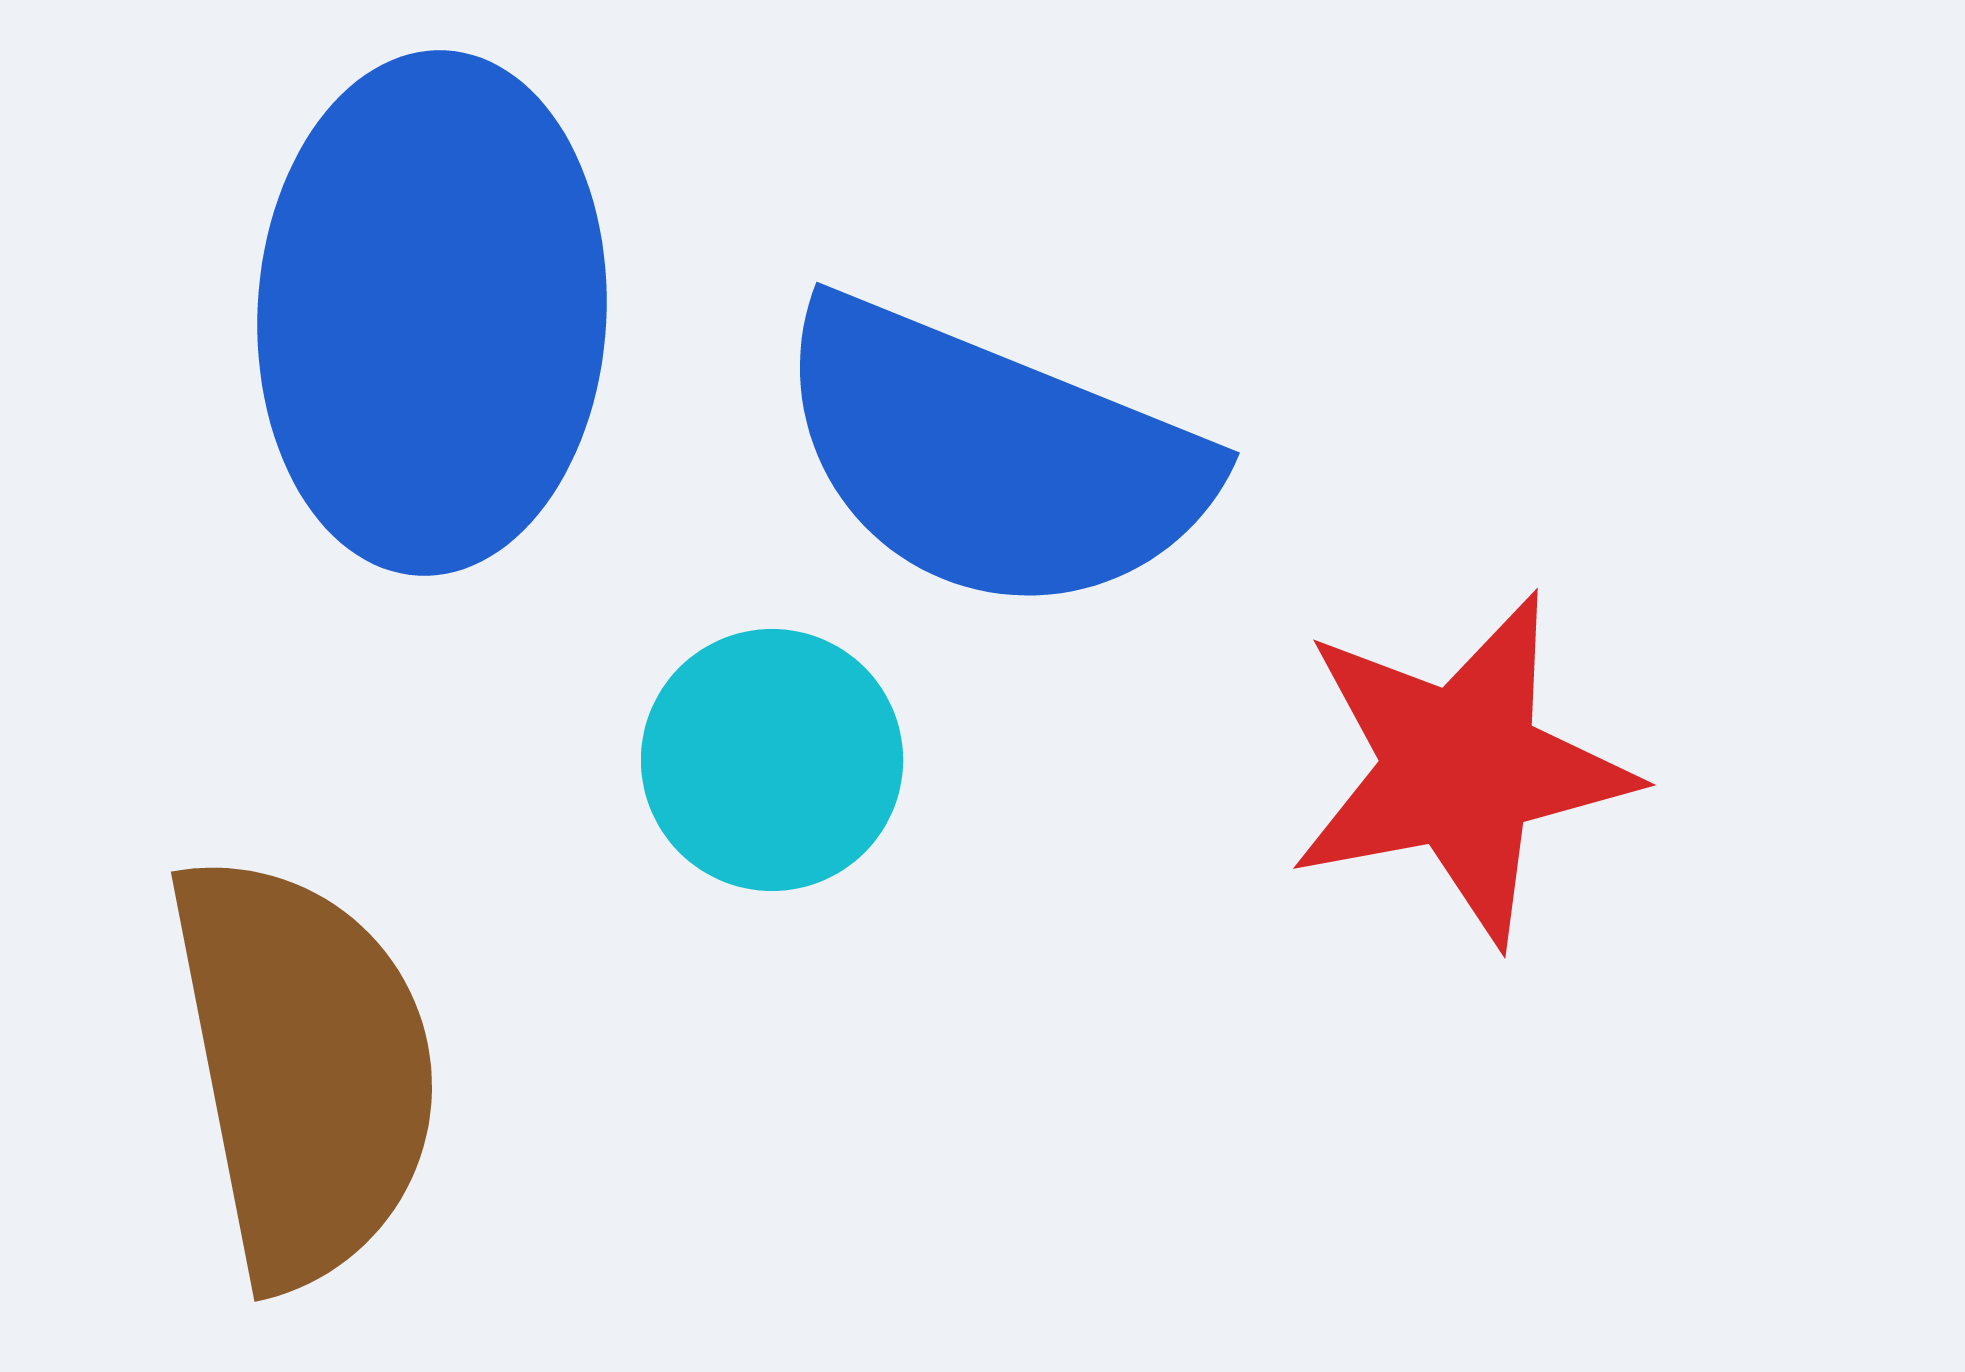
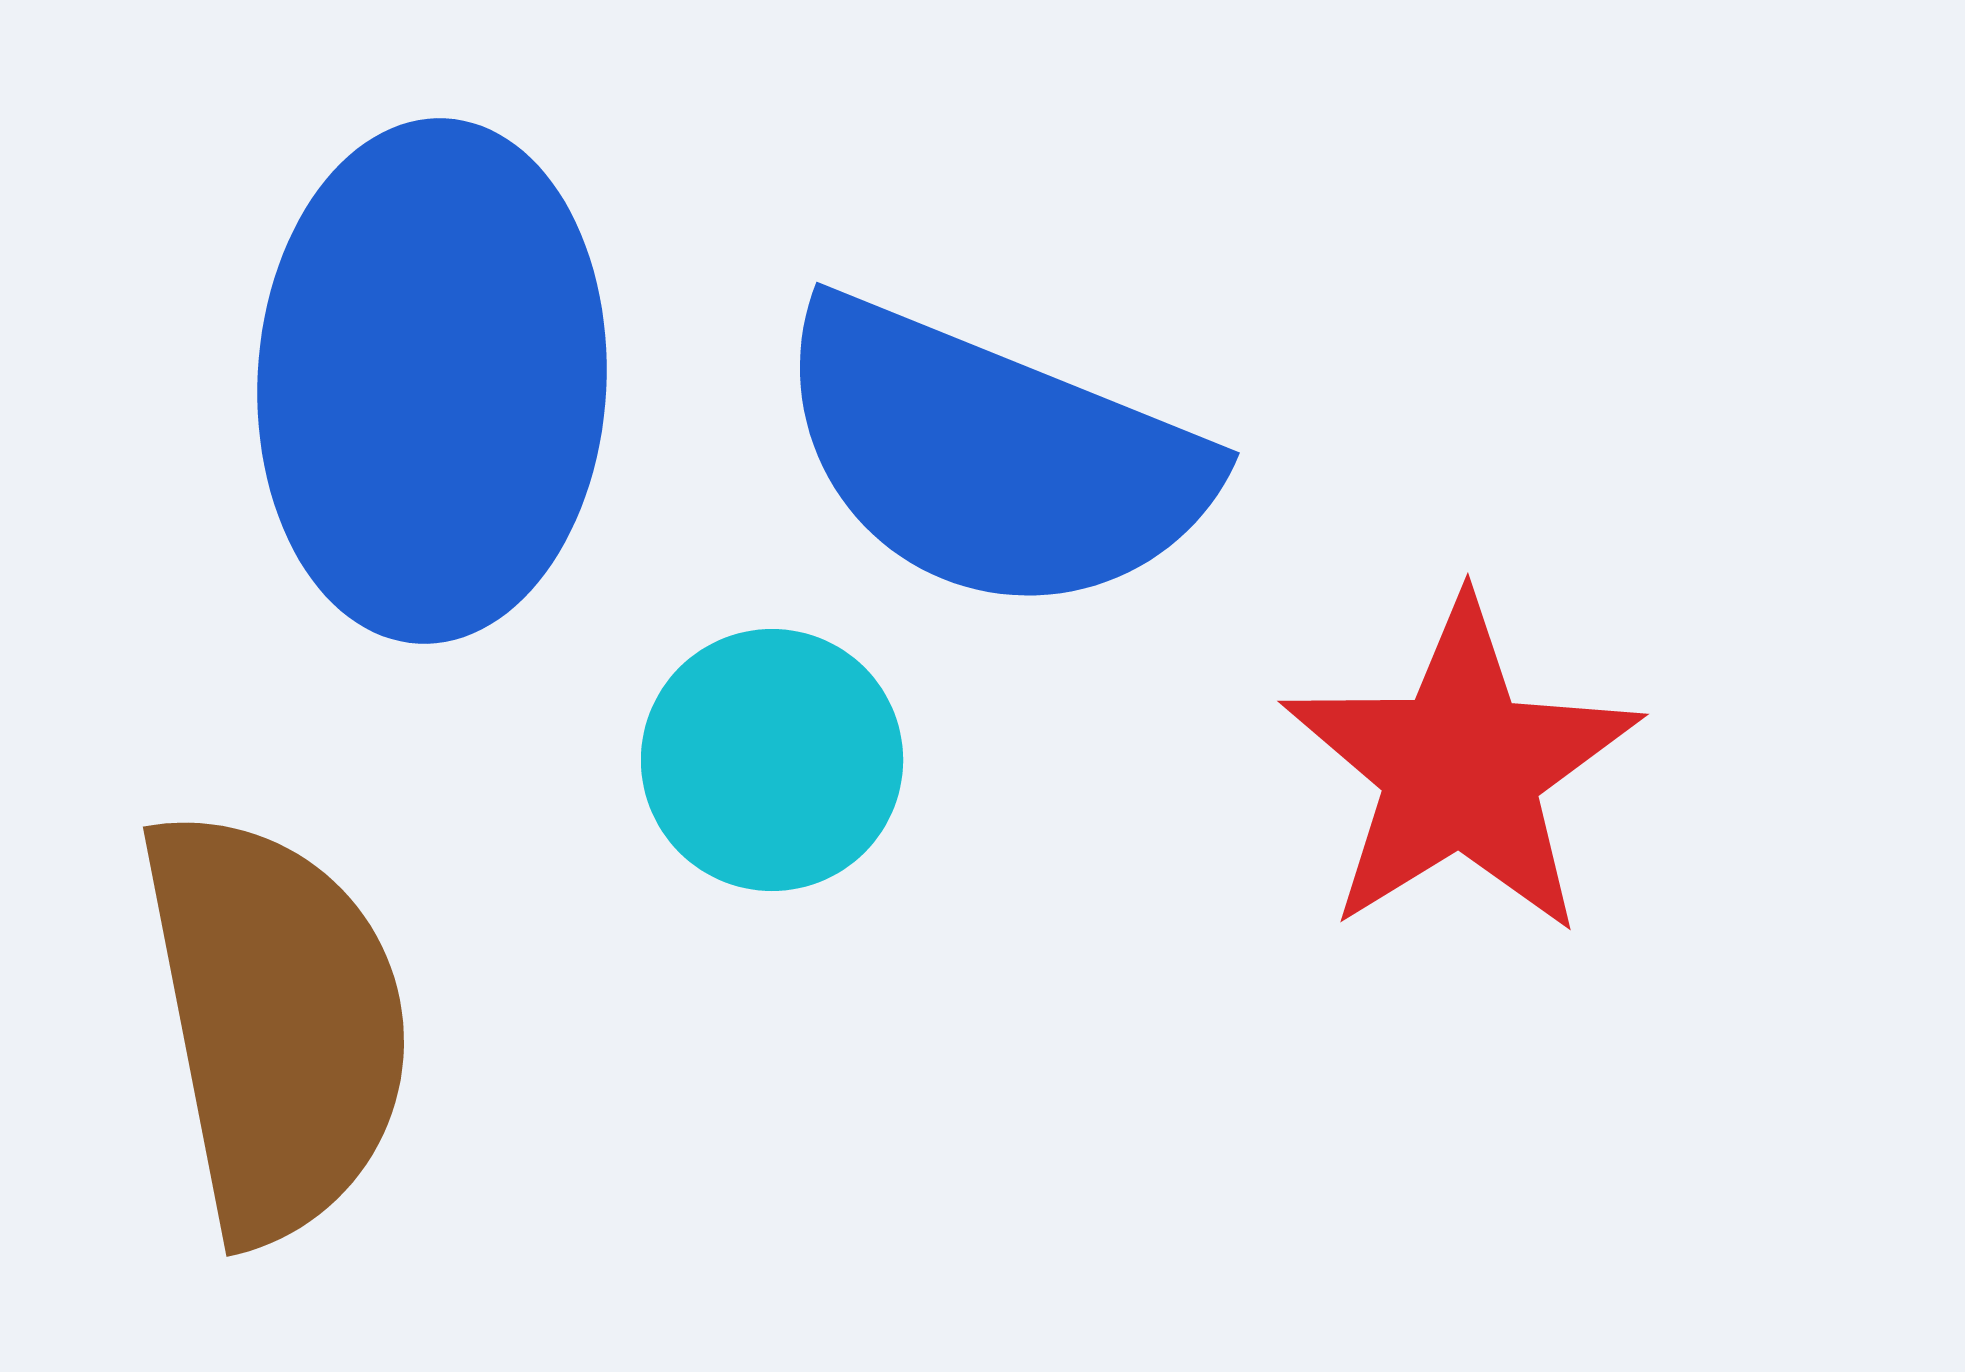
blue ellipse: moved 68 px down
red star: rotated 21 degrees counterclockwise
brown semicircle: moved 28 px left, 45 px up
